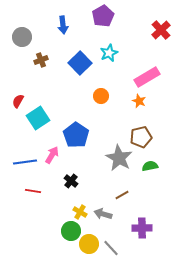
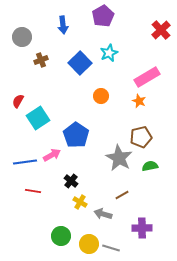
pink arrow: rotated 30 degrees clockwise
yellow cross: moved 10 px up
green circle: moved 10 px left, 5 px down
gray line: rotated 30 degrees counterclockwise
